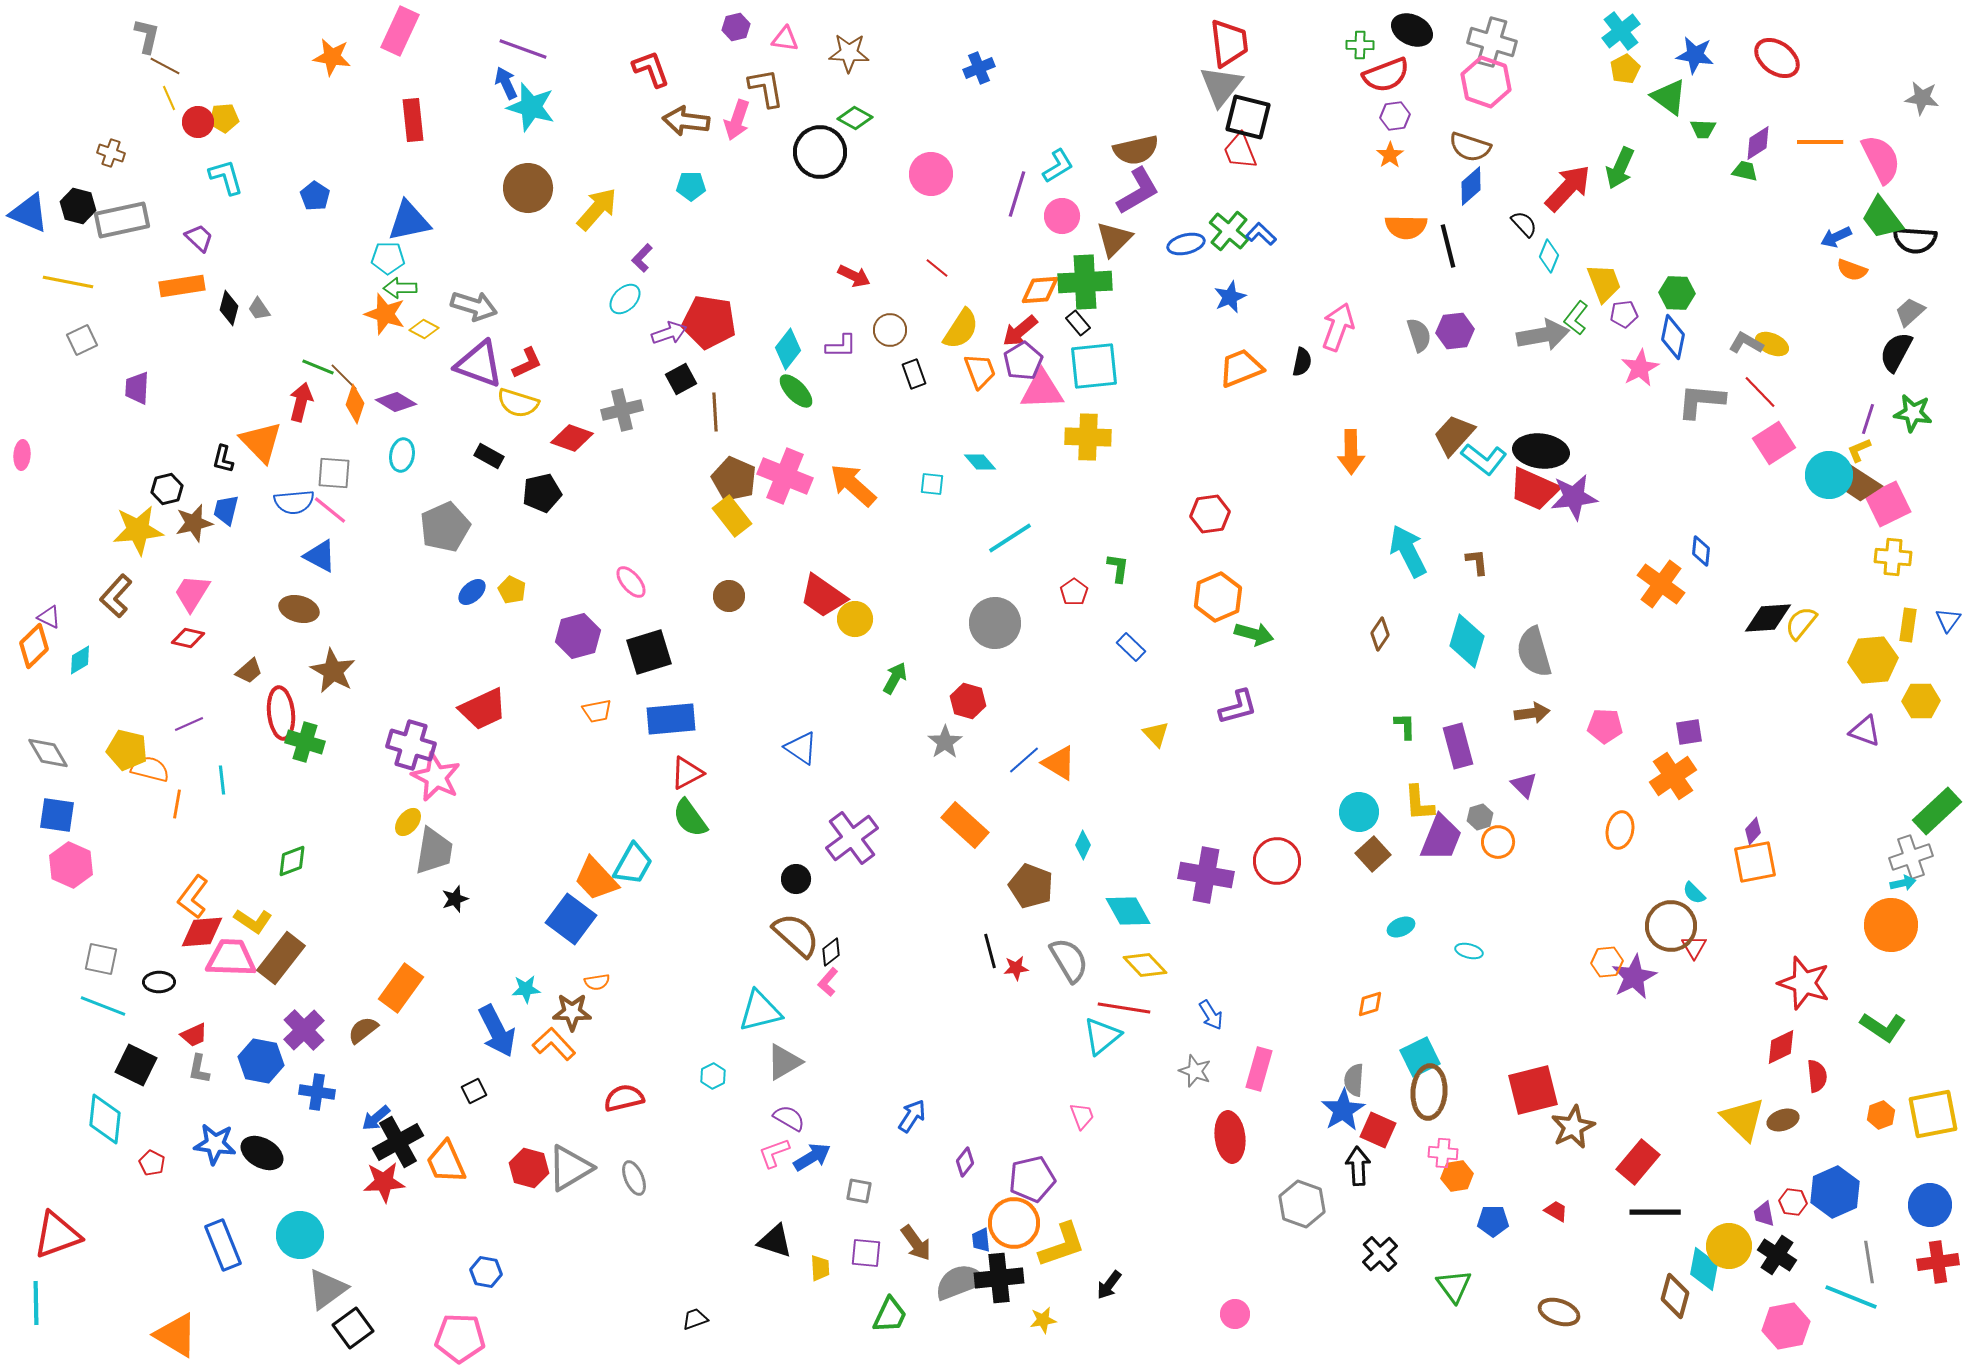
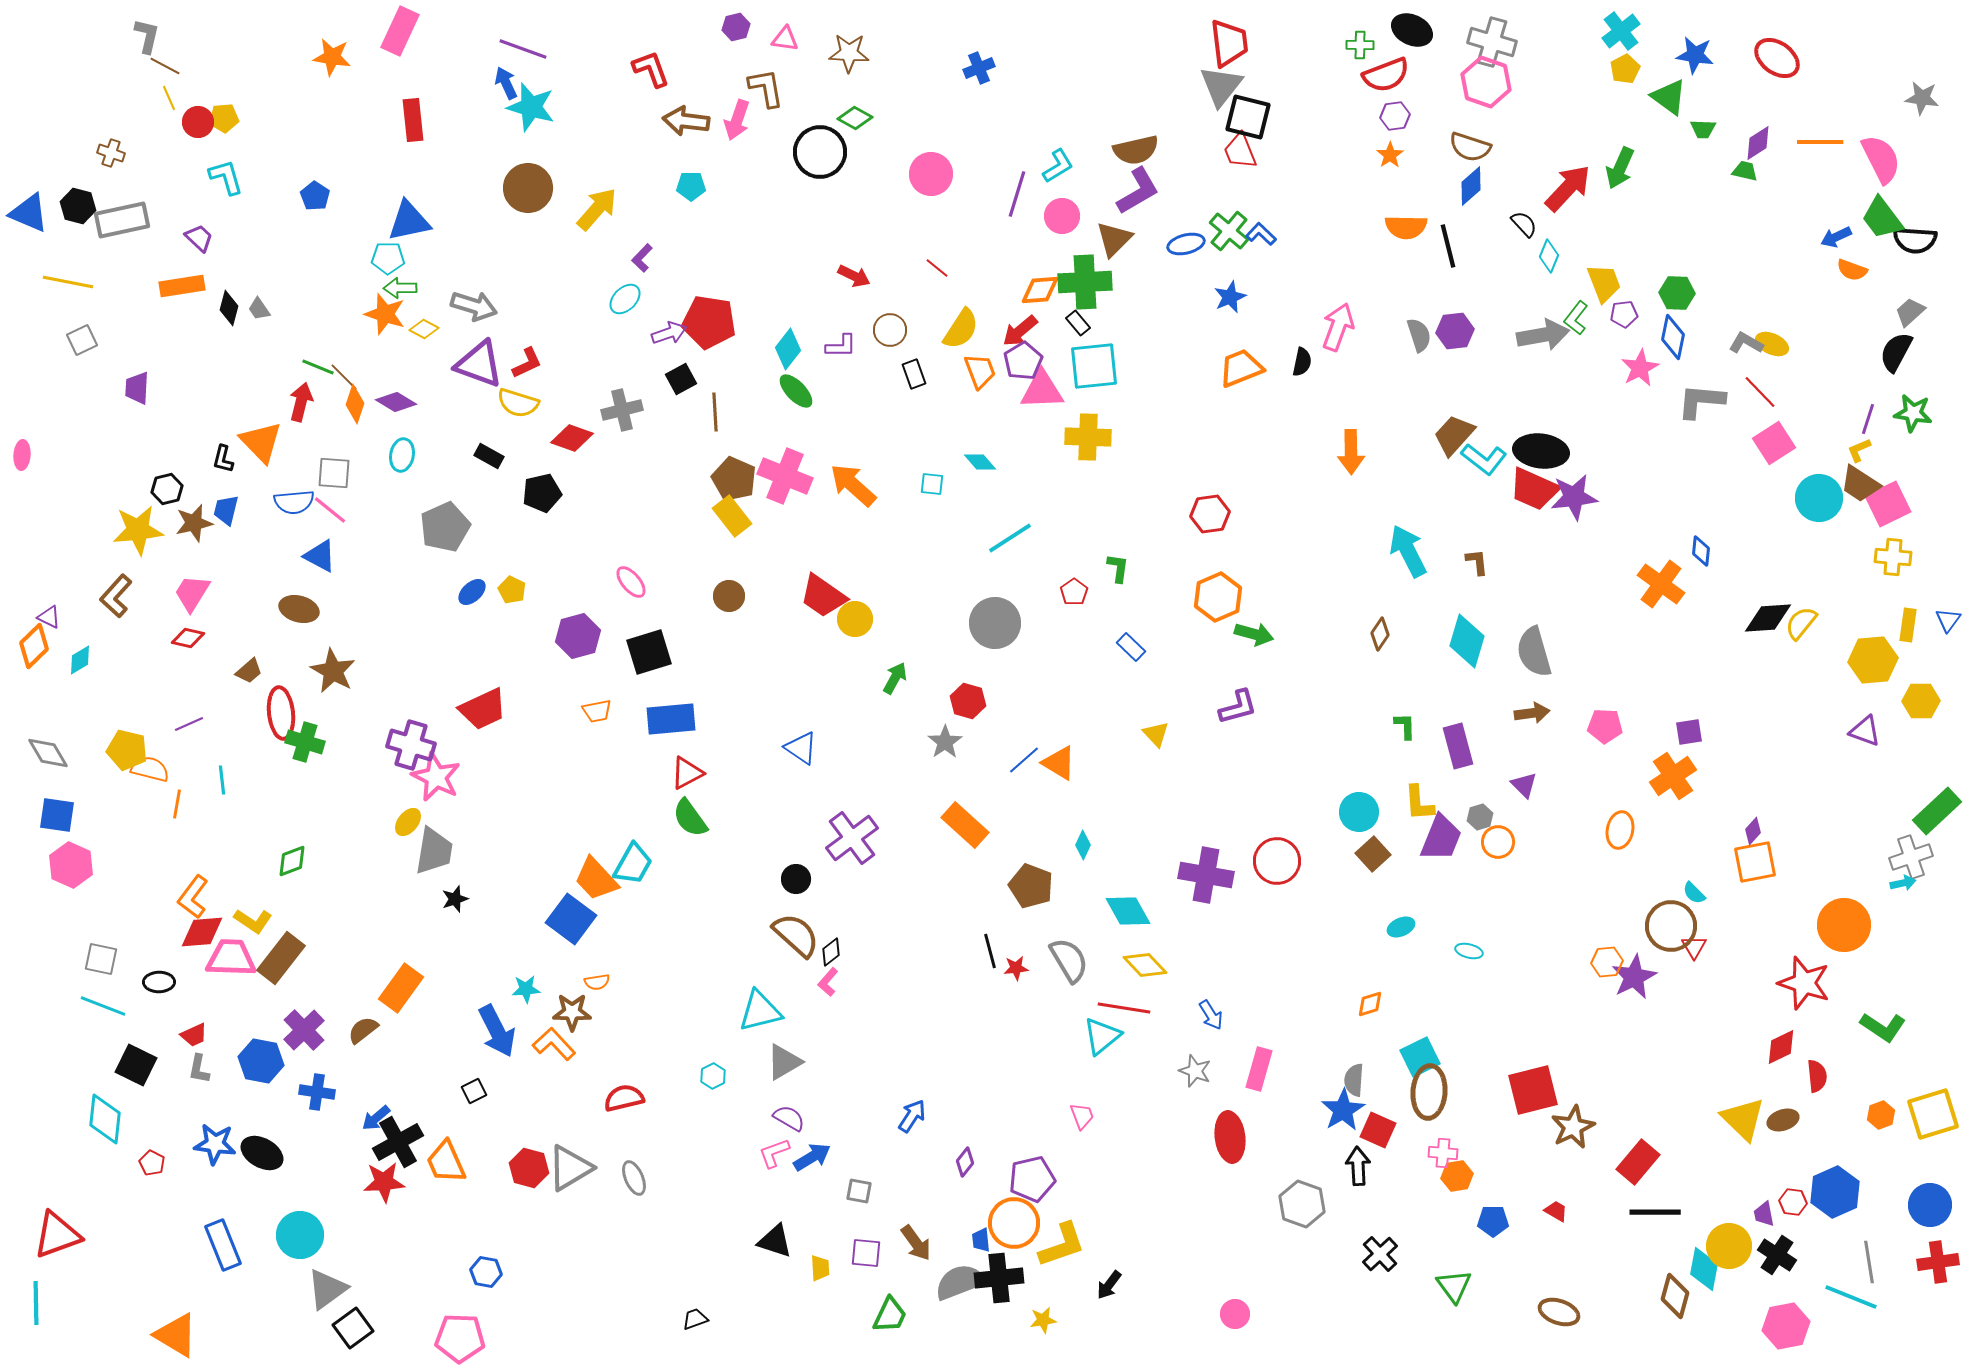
cyan circle at (1829, 475): moved 10 px left, 23 px down
orange circle at (1891, 925): moved 47 px left
yellow square at (1933, 1114): rotated 6 degrees counterclockwise
